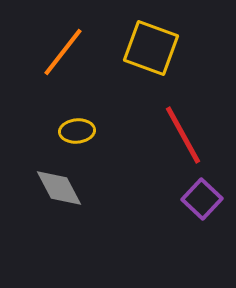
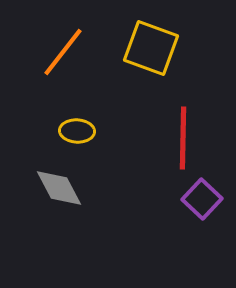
yellow ellipse: rotated 8 degrees clockwise
red line: moved 3 px down; rotated 30 degrees clockwise
